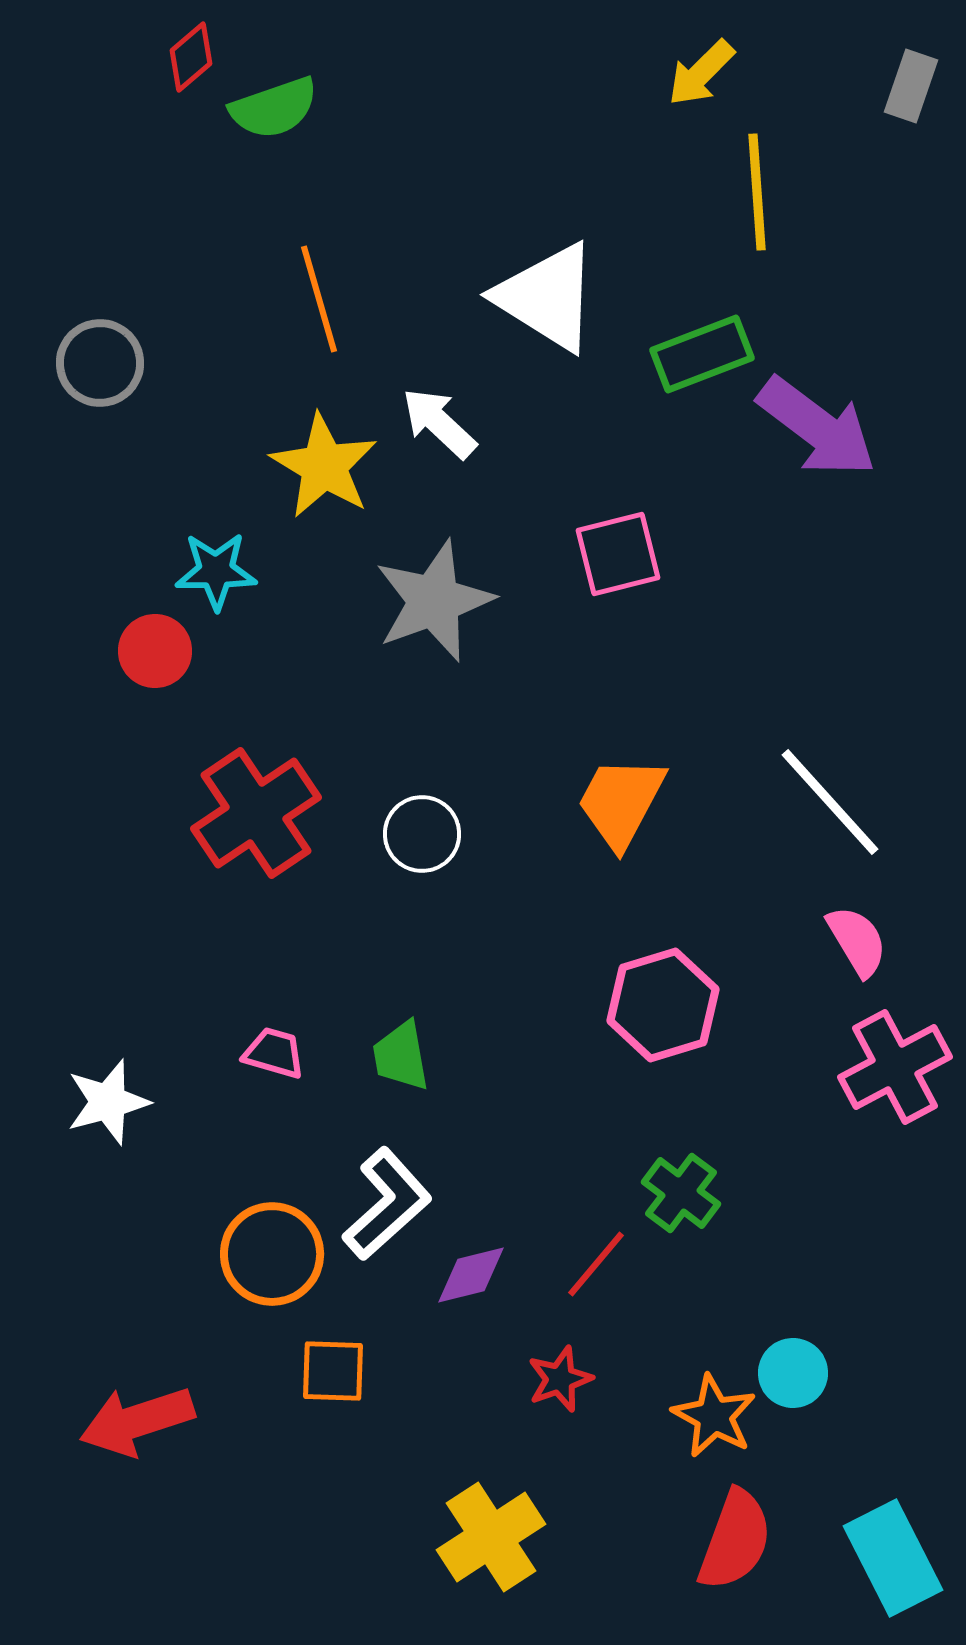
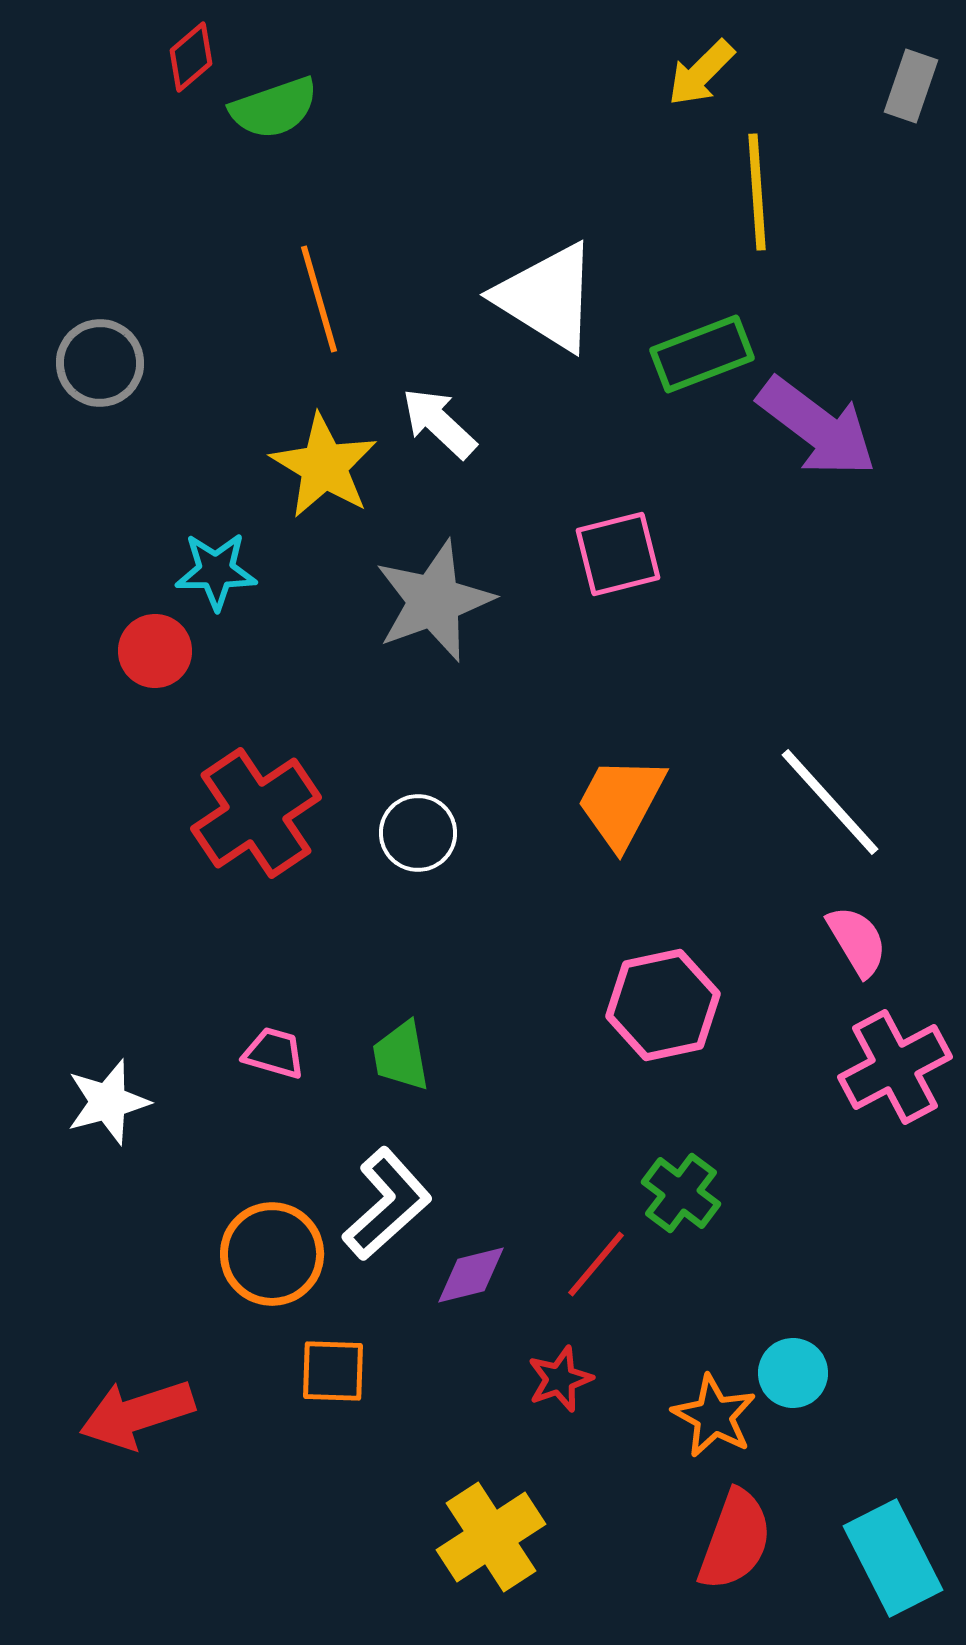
white circle: moved 4 px left, 1 px up
pink hexagon: rotated 5 degrees clockwise
red arrow: moved 7 px up
